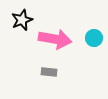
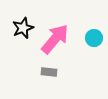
black star: moved 1 px right, 8 px down
pink arrow: rotated 60 degrees counterclockwise
